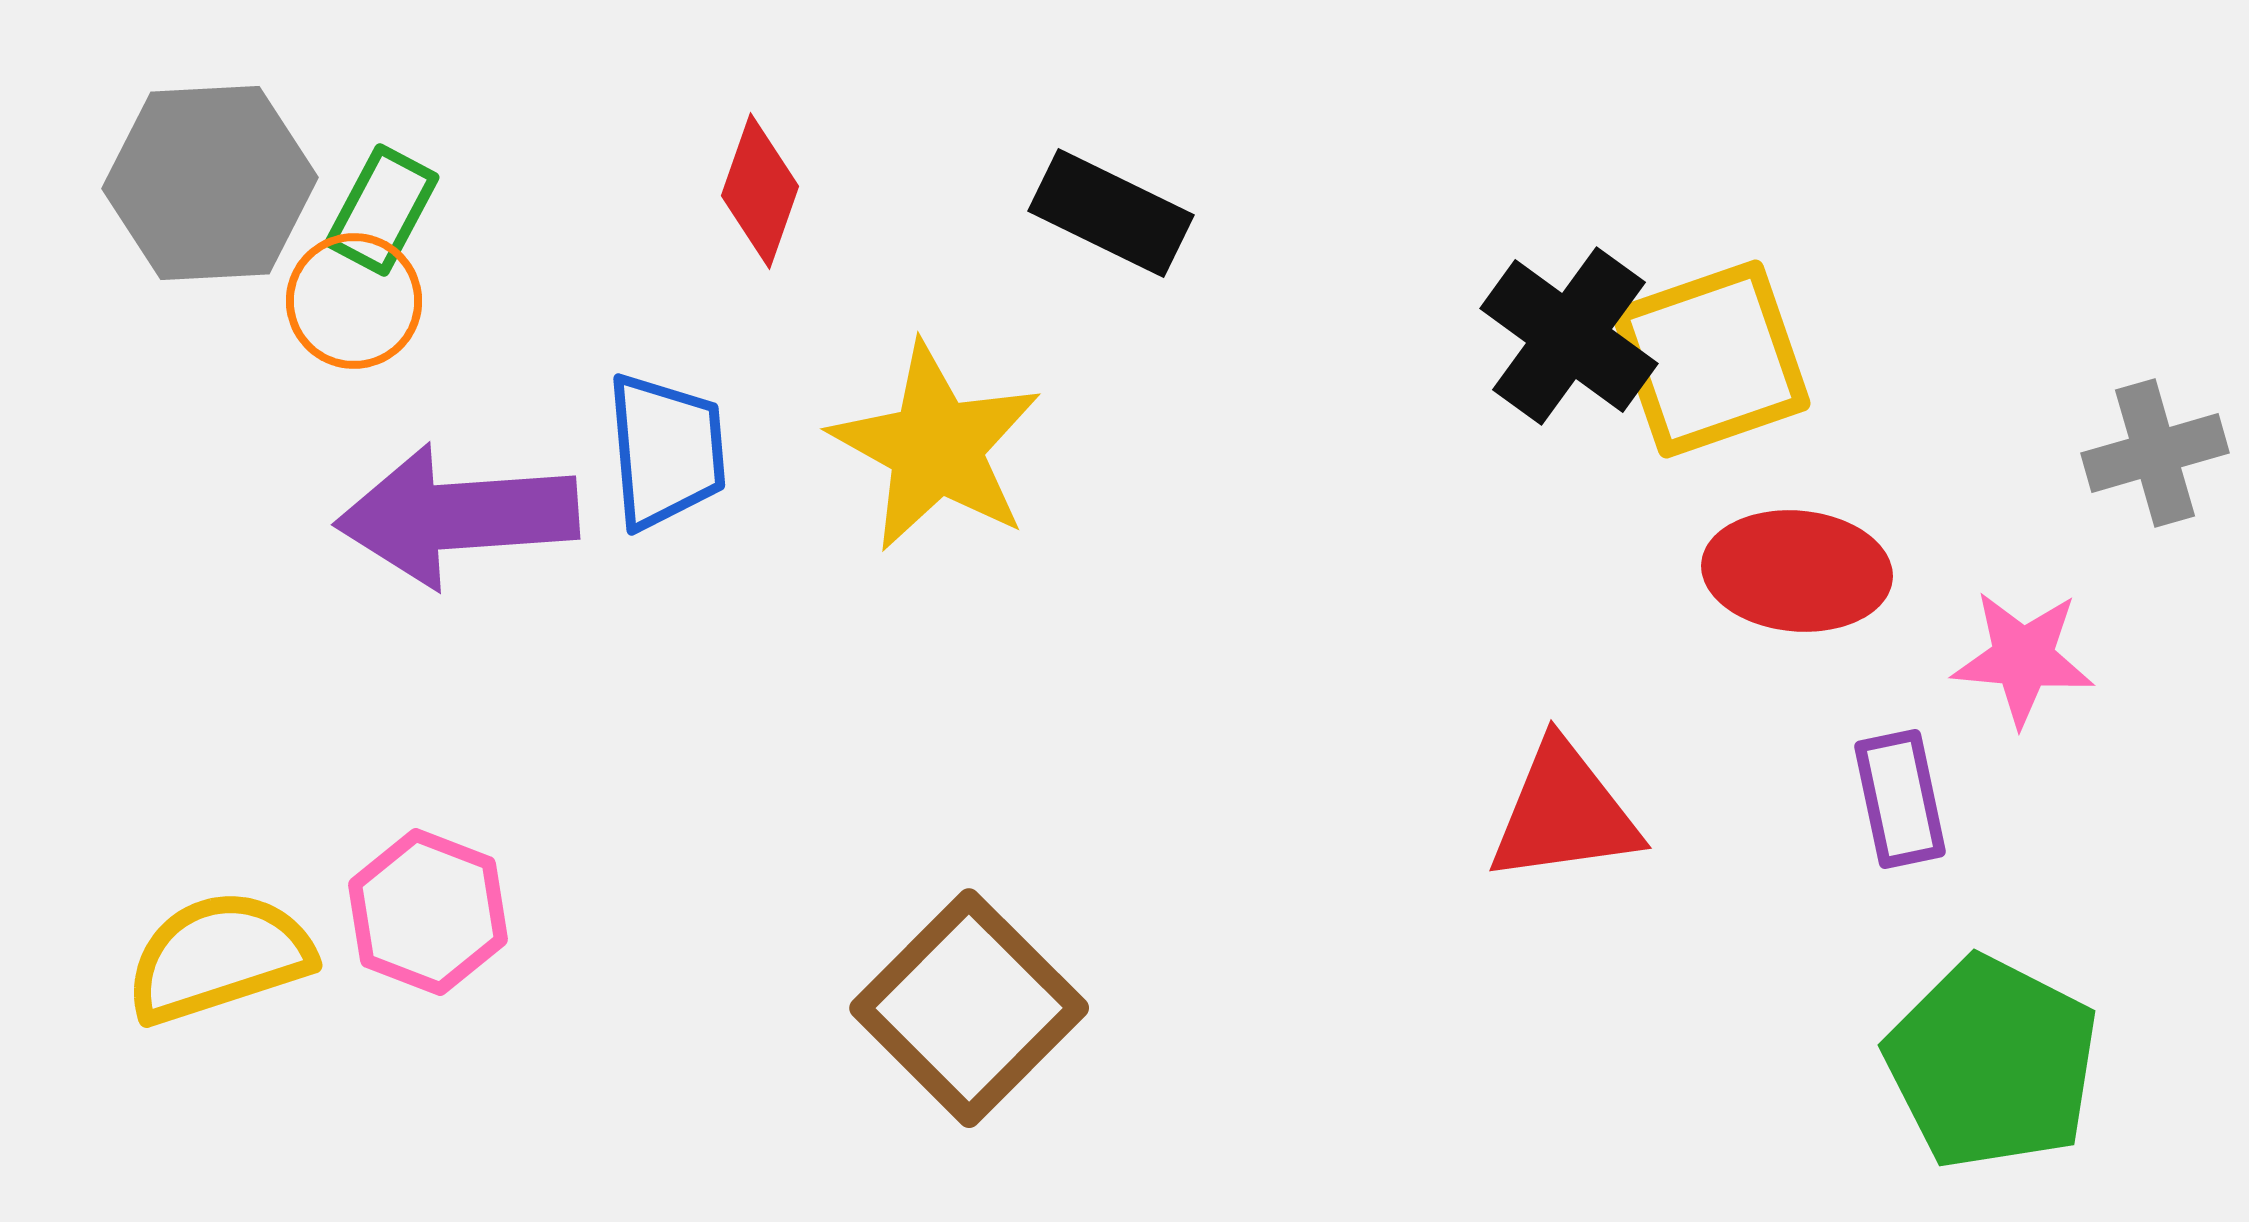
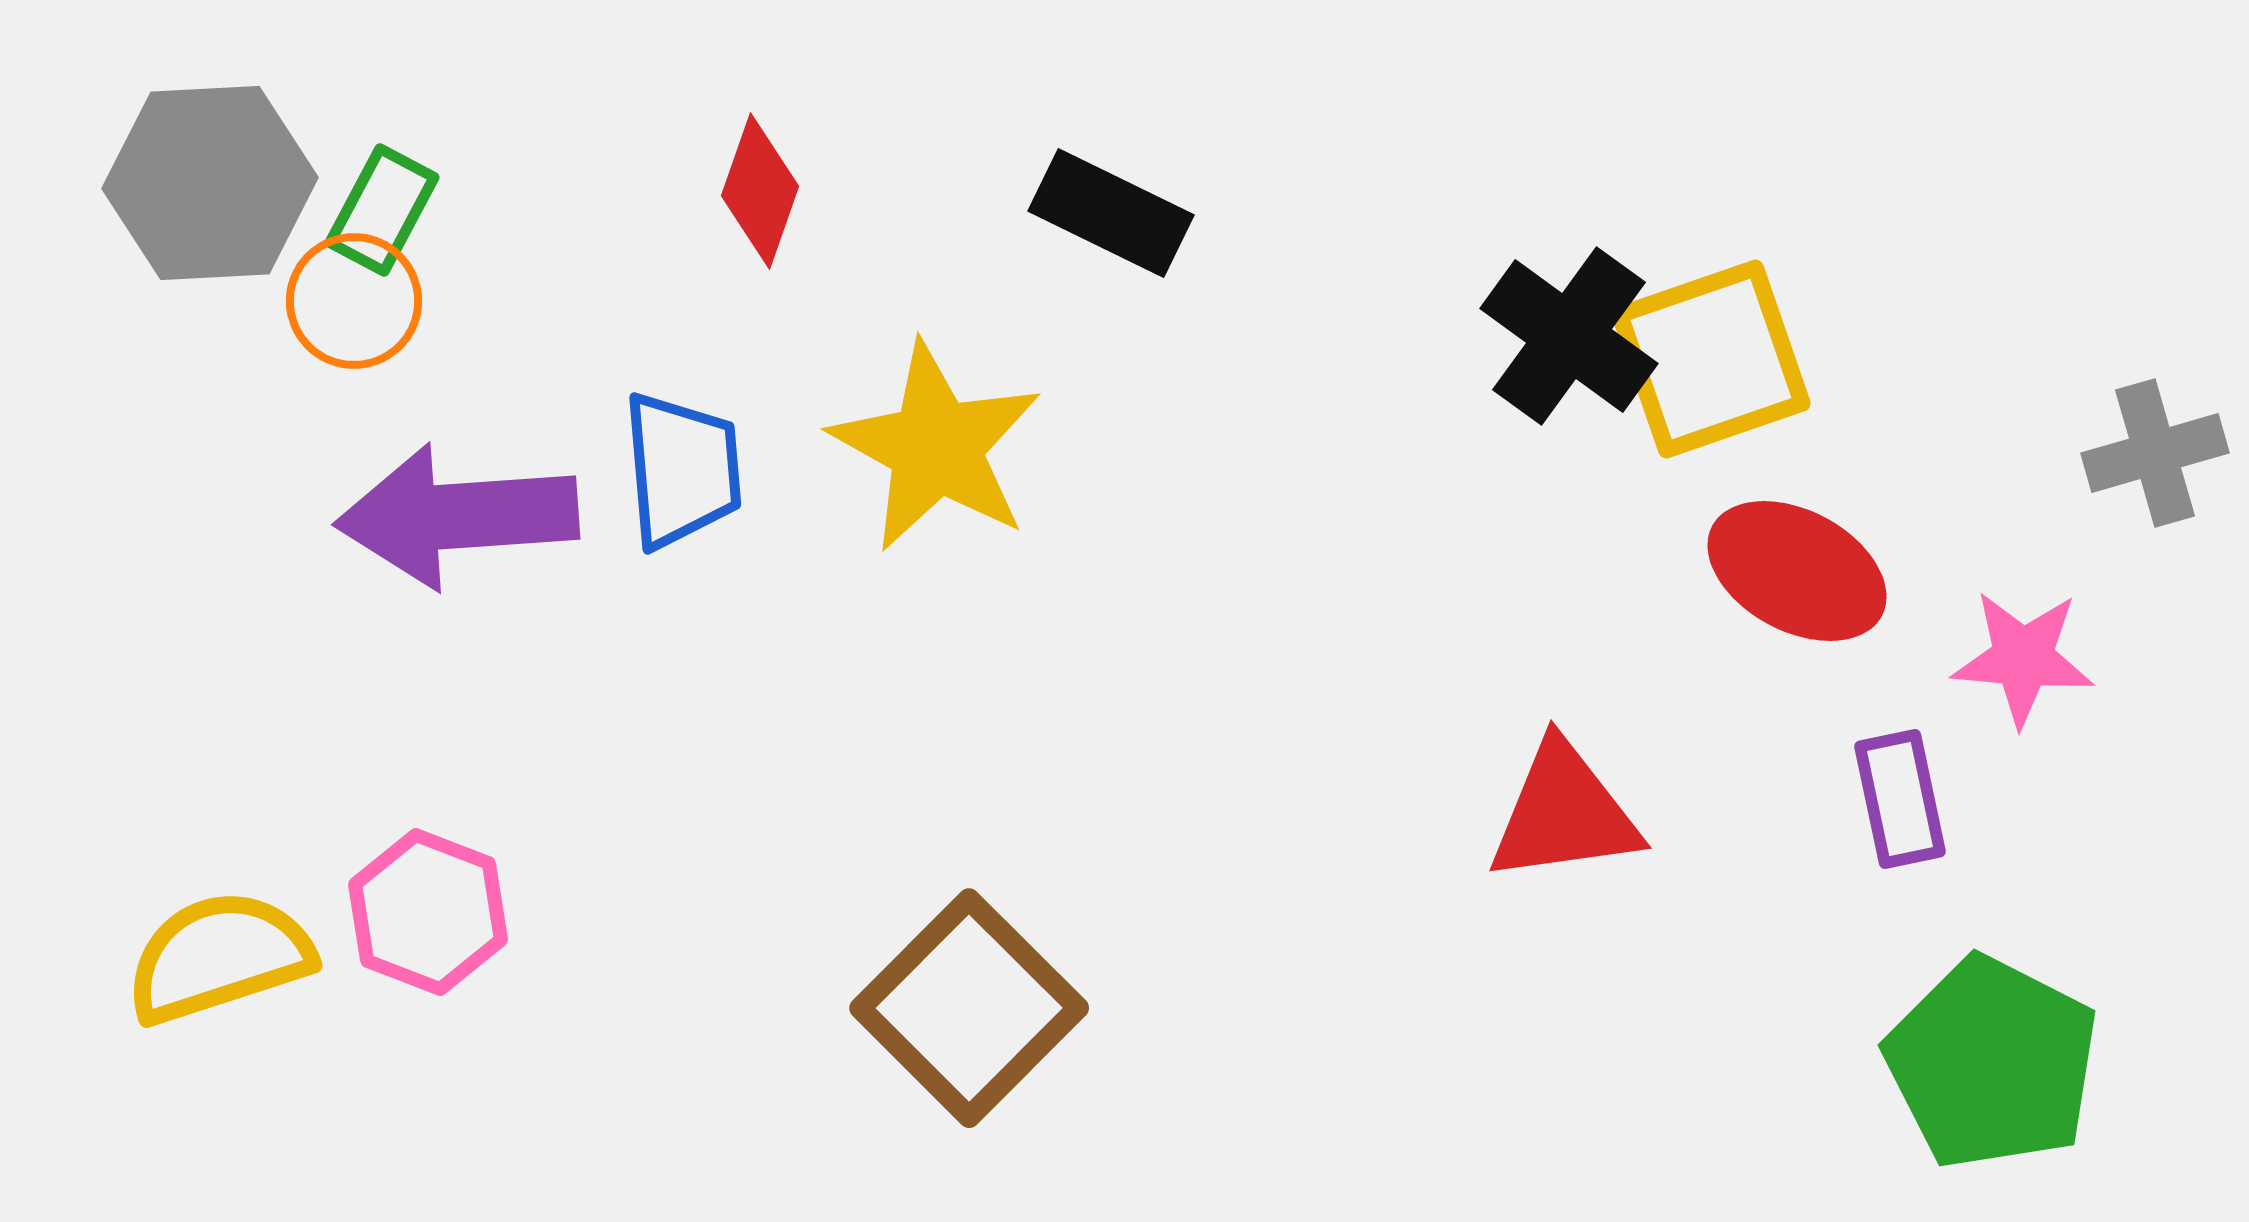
blue trapezoid: moved 16 px right, 19 px down
red ellipse: rotated 23 degrees clockwise
